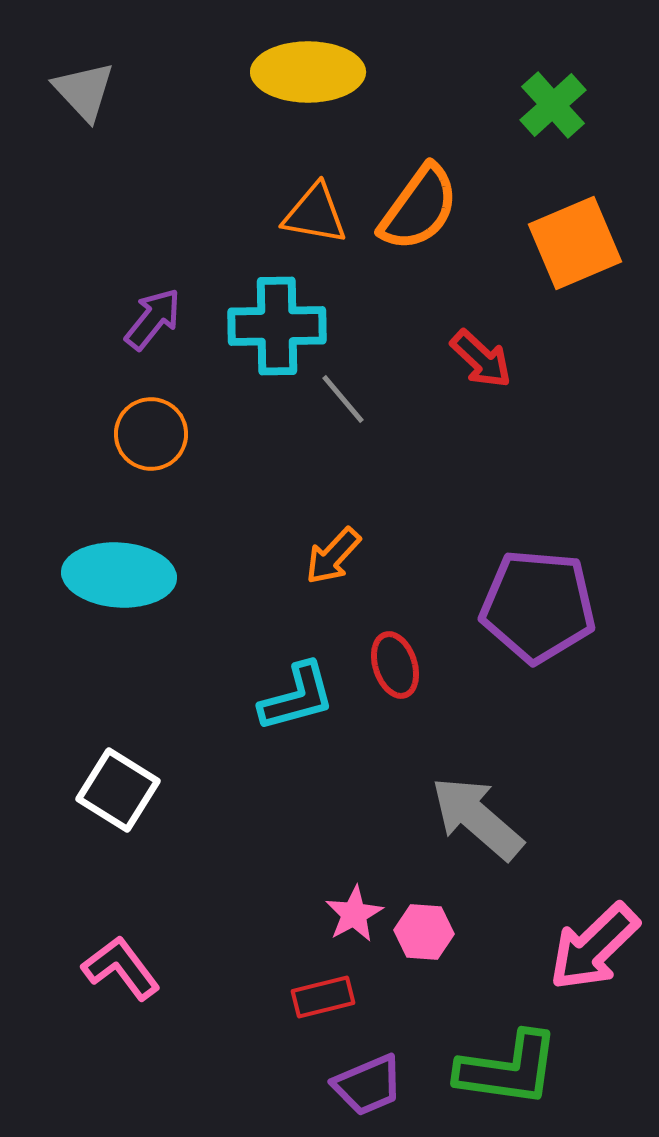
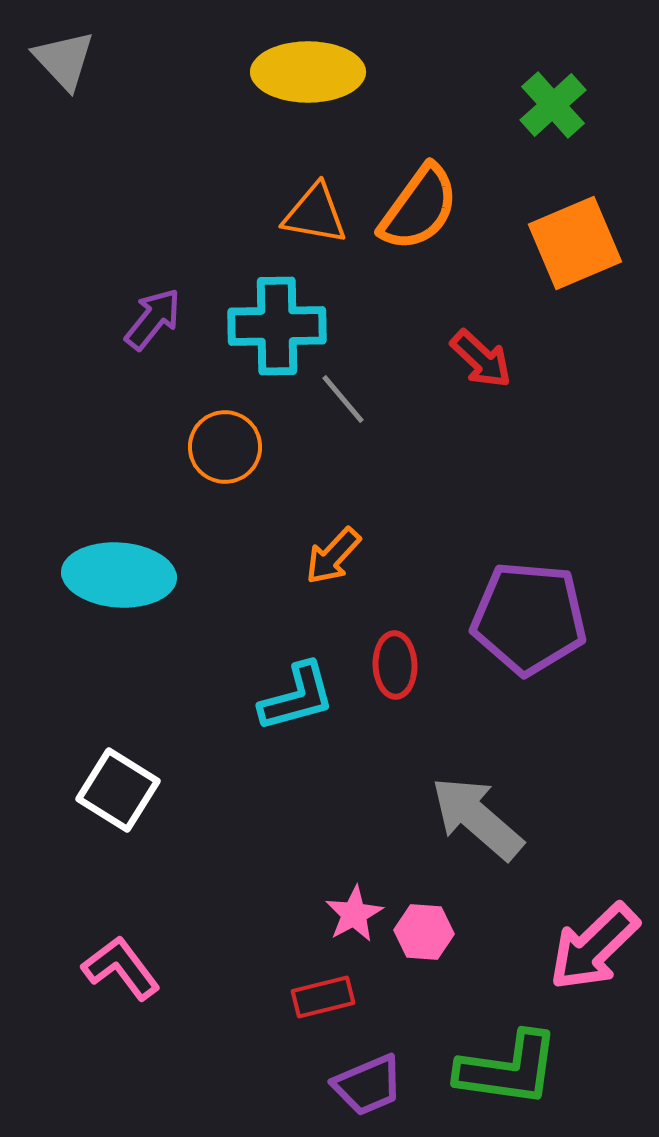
gray triangle: moved 20 px left, 31 px up
orange circle: moved 74 px right, 13 px down
purple pentagon: moved 9 px left, 12 px down
red ellipse: rotated 16 degrees clockwise
